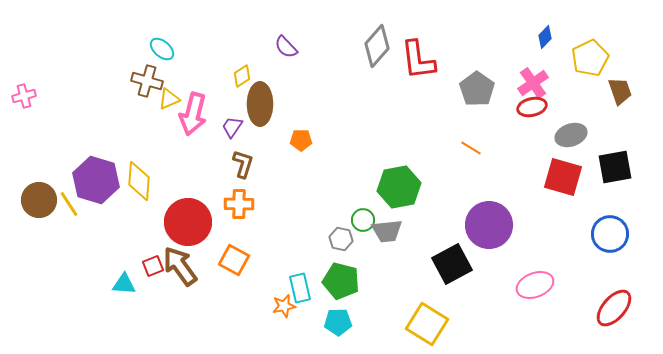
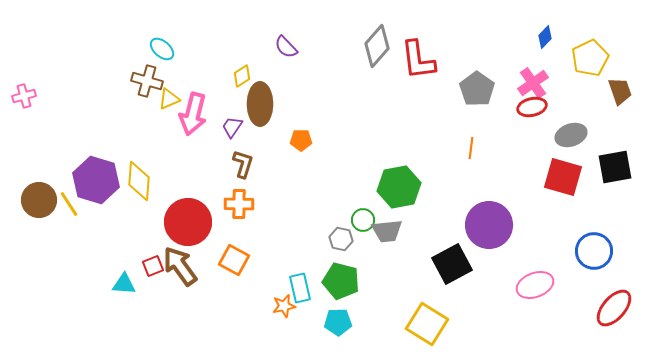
orange line at (471, 148): rotated 65 degrees clockwise
blue circle at (610, 234): moved 16 px left, 17 px down
